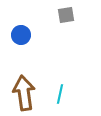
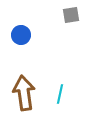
gray square: moved 5 px right
